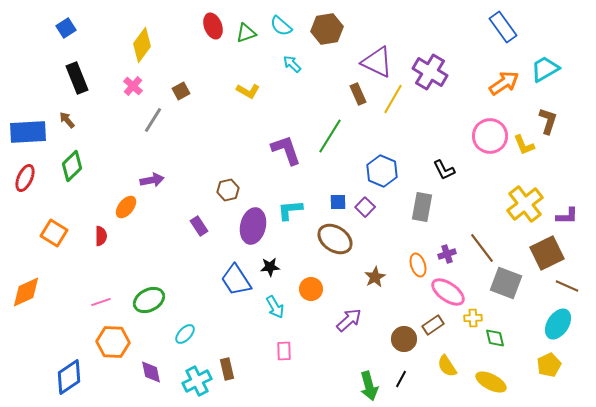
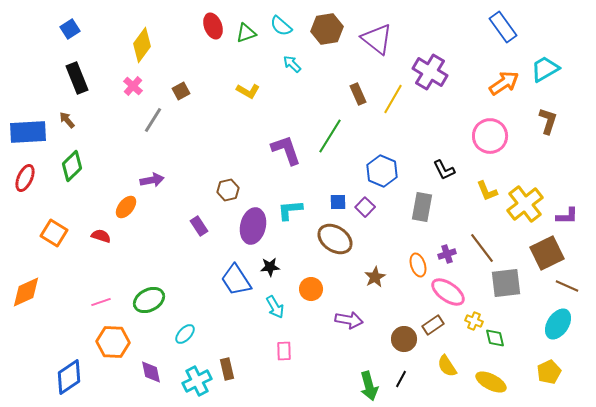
blue square at (66, 28): moved 4 px right, 1 px down
purple triangle at (377, 62): moved 23 px up; rotated 12 degrees clockwise
yellow L-shape at (524, 145): moved 37 px left, 46 px down
red semicircle at (101, 236): rotated 72 degrees counterclockwise
gray square at (506, 283): rotated 28 degrees counterclockwise
yellow cross at (473, 318): moved 1 px right, 3 px down; rotated 24 degrees clockwise
purple arrow at (349, 320): rotated 52 degrees clockwise
yellow pentagon at (549, 365): moved 7 px down
